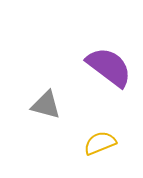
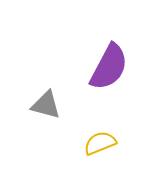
purple semicircle: rotated 81 degrees clockwise
